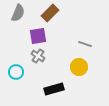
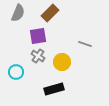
yellow circle: moved 17 px left, 5 px up
